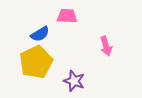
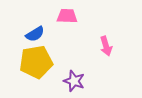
blue semicircle: moved 5 px left
yellow pentagon: rotated 16 degrees clockwise
